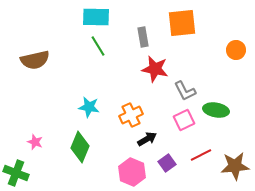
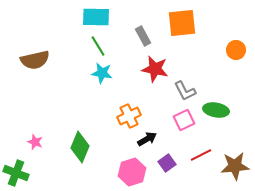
gray rectangle: moved 1 px up; rotated 18 degrees counterclockwise
cyan star: moved 13 px right, 34 px up
orange cross: moved 2 px left, 1 px down
pink hexagon: rotated 20 degrees clockwise
